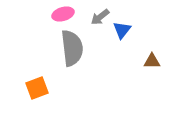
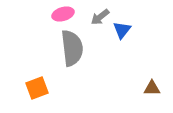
brown triangle: moved 27 px down
